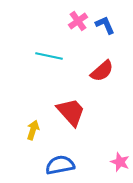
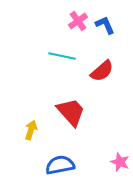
cyan line: moved 13 px right
yellow arrow: moved 2 px left
